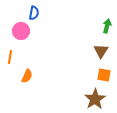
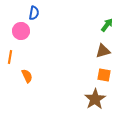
green arrow: moved 1 px up; rotated 24 degrees clockwise
brown triangle: moved 2 px right; rotated 42 degrees clockwise
orange semicircle: rotated 48 degrees counterclockwise
